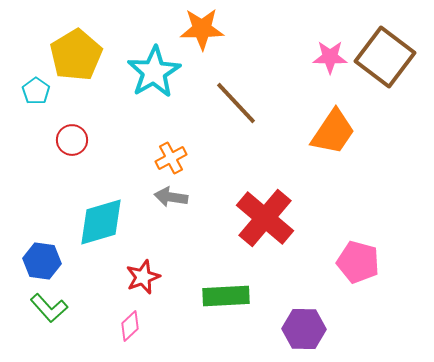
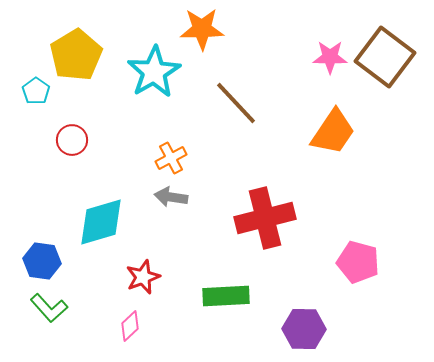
red cross: rotated 36 degrees clockwise
